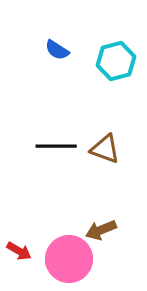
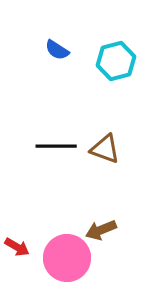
red arrow: moved 2 px left, 4 px up
pink circle: moved 2 px left, 1 px up
